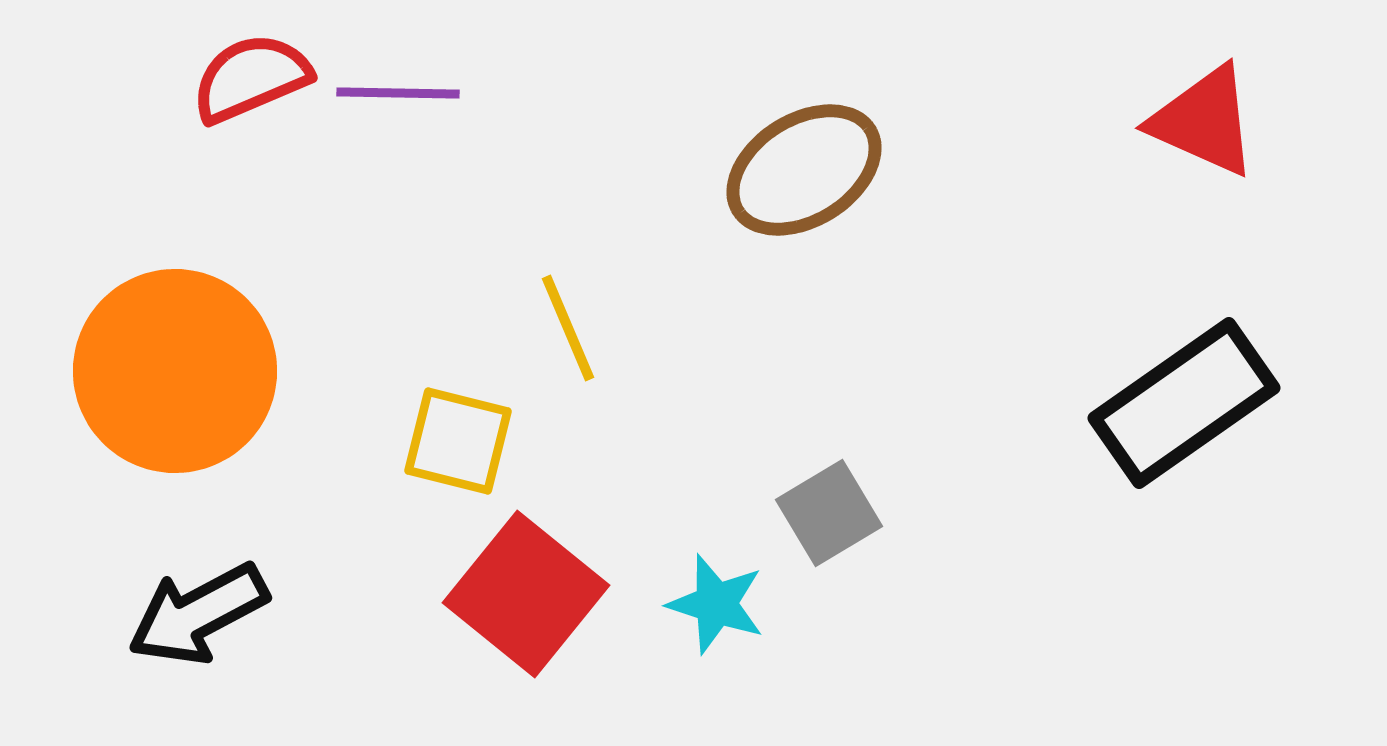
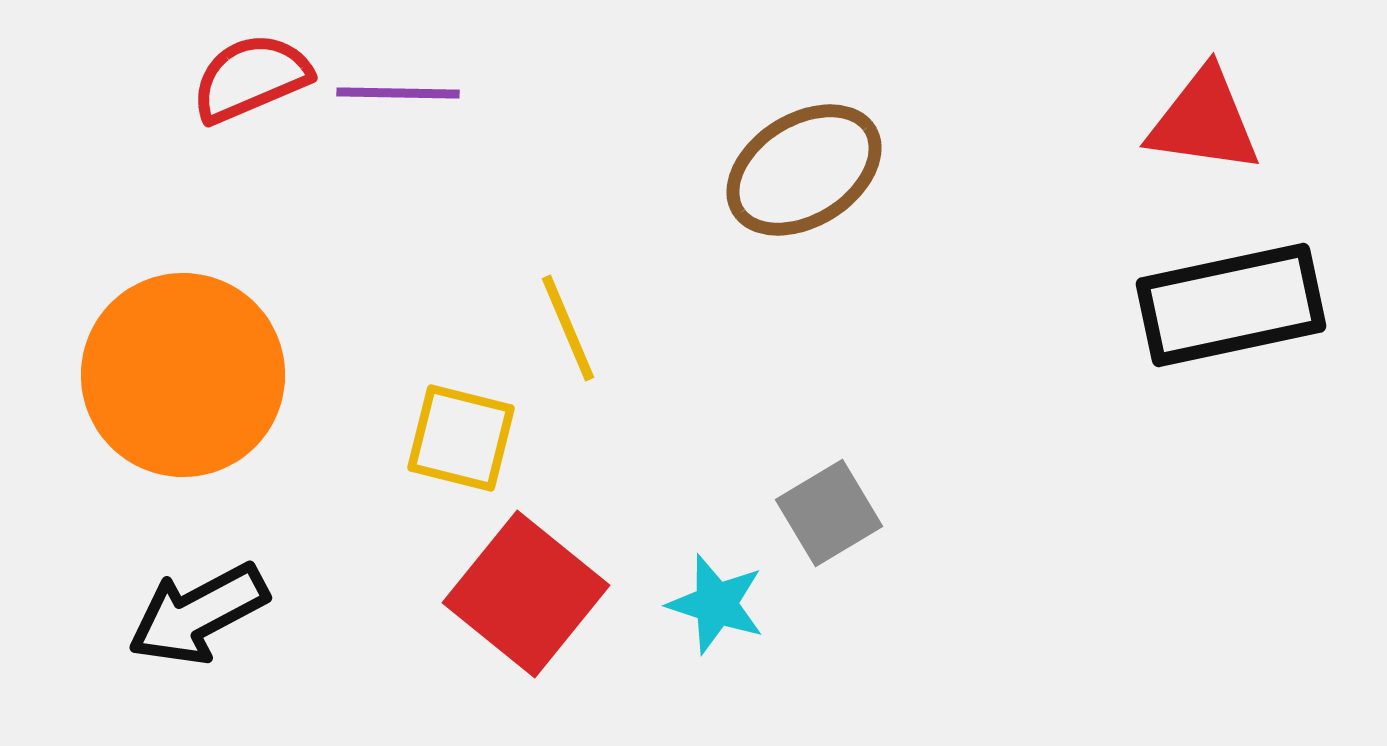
red triangle: rotated 16 degrees counterclockwise
orange circle: moved 8 px right, 4 px down
black rectangle: moved 47 px right, 98 px up; rotated 23 degrees clockwise
yellow square: moved 3 px right, 3 px up
